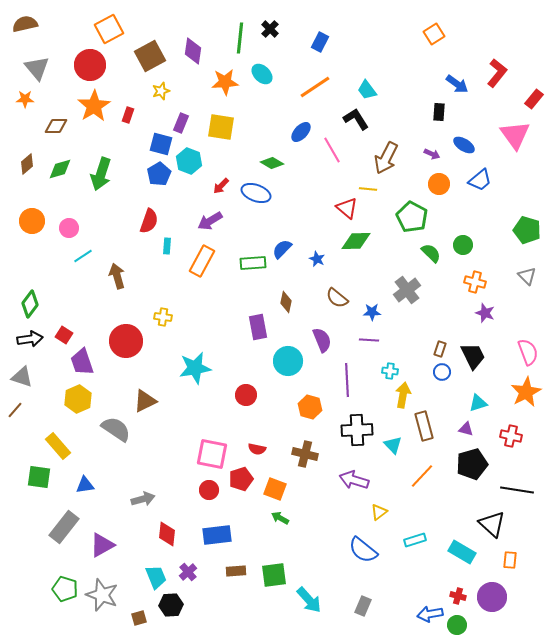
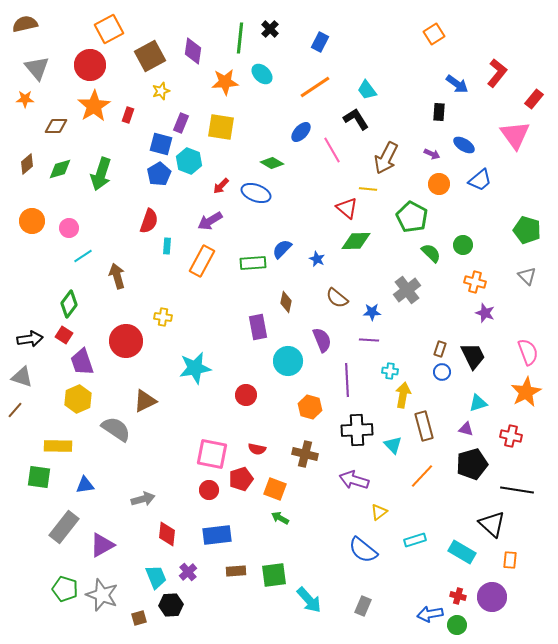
green diamond at (30, 304): moved 39 px right
yellow rectangle at (58, 446): rotated 48 degrees counterclockwise
